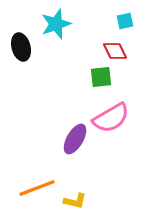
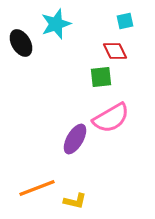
black ellipse: moved 4 px up; rotated 16 degrees counterclockwise
